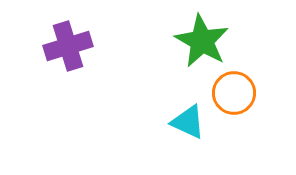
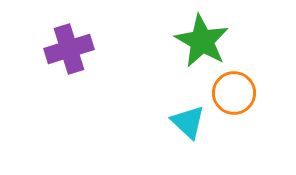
purple cross: moved 1 px right, 3 px down
cyan triangle: rotated 18 degrees clockwise
